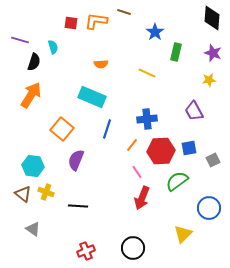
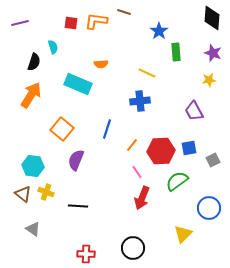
blue star: moved 4 px right, 1 px up
purple line: moved 17 px up; rotated 30 degrees counterclockwise
green rectangle: rotated 18 degrees counterclockwise
cyan rectangle: moved 14 px left, 13 px up
blue cross: moved 7 px left, 18 px up
red cross: moved 3 px down; rotated 24 degrees clockwise
